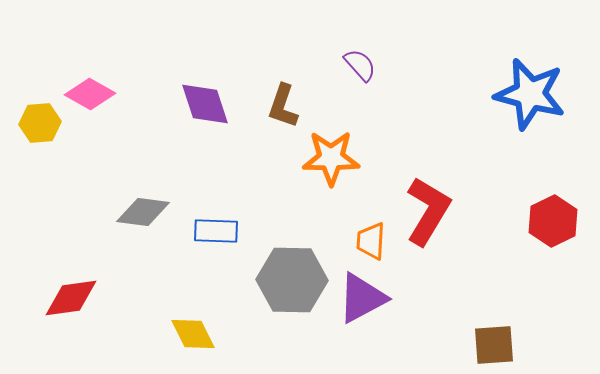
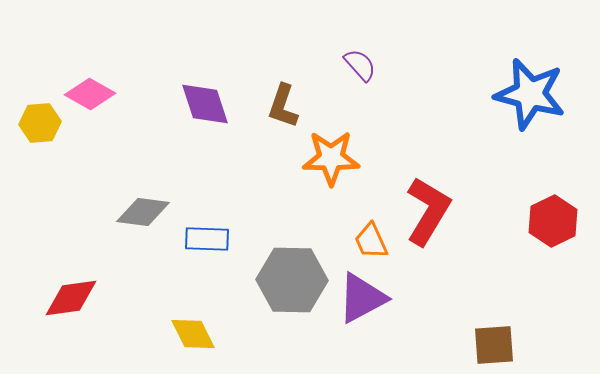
blue rectangle: moved 9 px left, 8 px down
orange trapezoid: rotated 27 degrees counterclockwise
